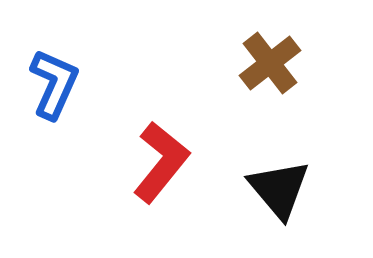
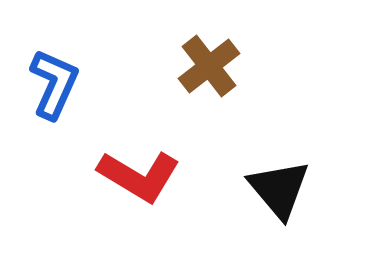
brown cross: moved 61 px left, 3 px down
red L-shape: moved 22 px left, 14 px down; rotated 82 degrees clockwise
